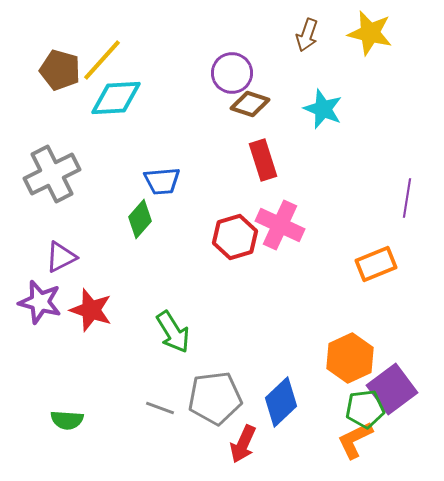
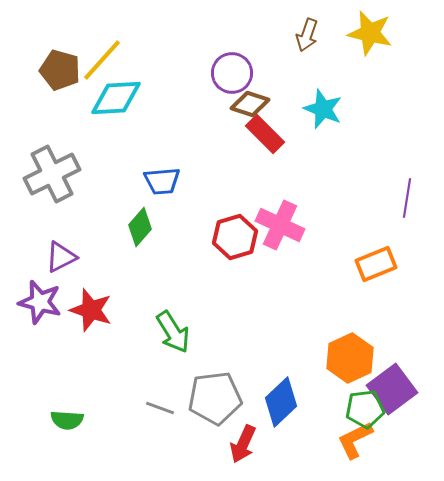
red rectangle: moved 2 px right, 26 px up; rotated 27 degrees counterclockwise
green diamond: moved 8 px down
